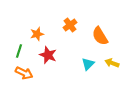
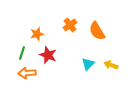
orange semicircle: moved 3 px left, 5 px up
green line: moved 3 px right, 2 px down
yellow arrow: moved 1 px left, 2 px down
orange arrow: moved 3 px right; rotated 150 degrees clockwise
